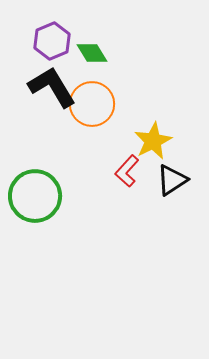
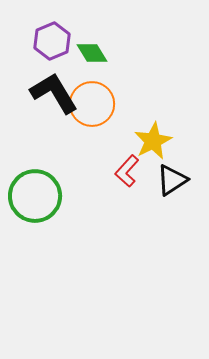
black L-shape: moved 2 px right, 6 px down
